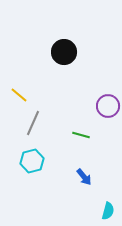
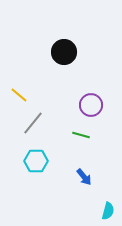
purple circle: moved 17 px left, 1 px up
gray line: rotated 15 degrees clockwise
cyan hexagon: moved 4 px right; rotated 15 degrees clockwise
